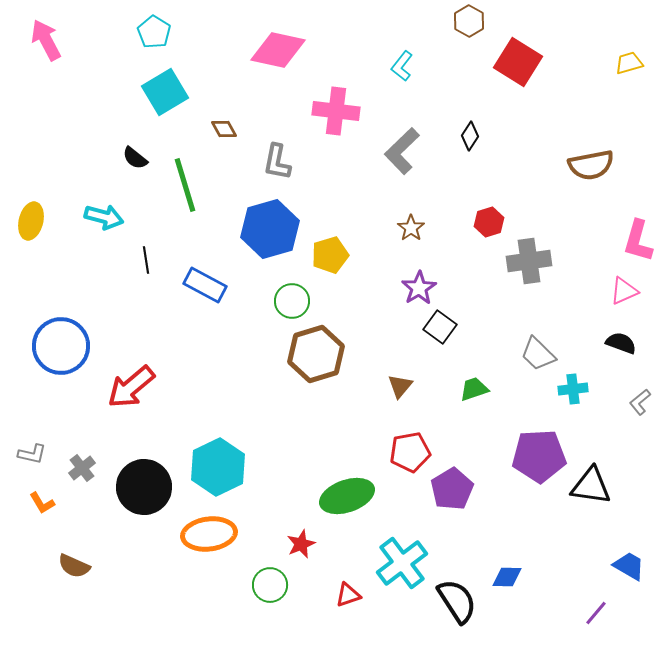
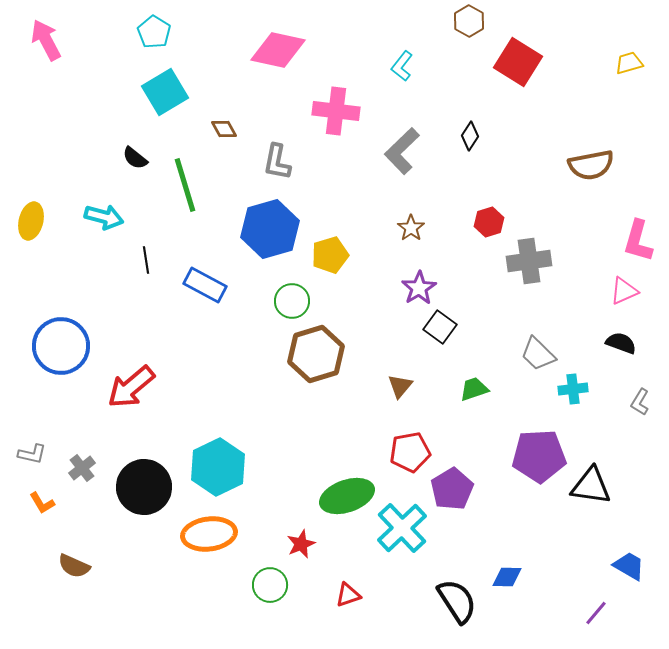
gray L-shape at (640, 402): rotated 20 degrees counterclockwise
cyan cross at (402, 563): moved 35 px up; rotated 6 degrees counterclockwise
